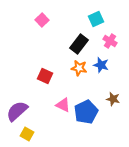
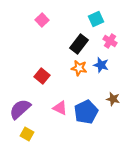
red square: moved 3 px left; rotated 14 degrees clockwise
pink triangle: moved 3 px left, 3 px down
purple semicircle: moved 3 px right, 2 px up
